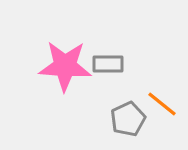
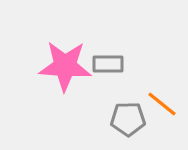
gray pentagon: rotated 24 degrees clockwise
